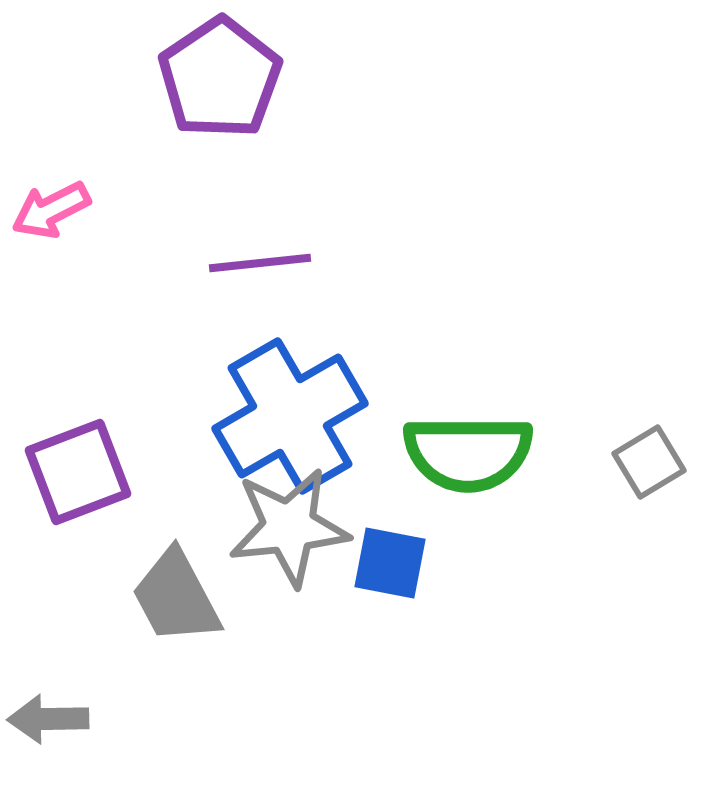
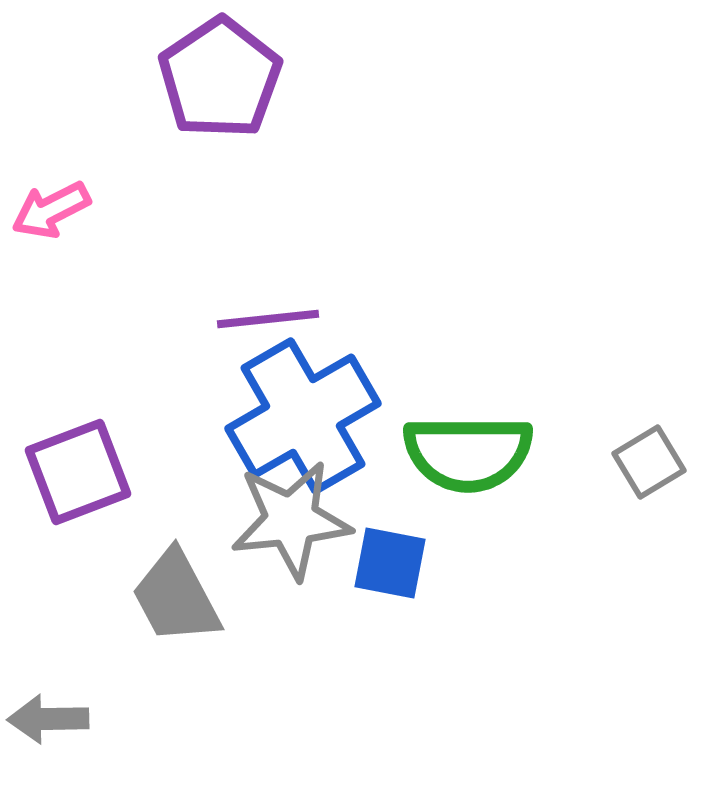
purple line: moved 8 px right, 56 px down
blue cross: moved 13 px right
gray star: moved 2 px right, 7 px up
